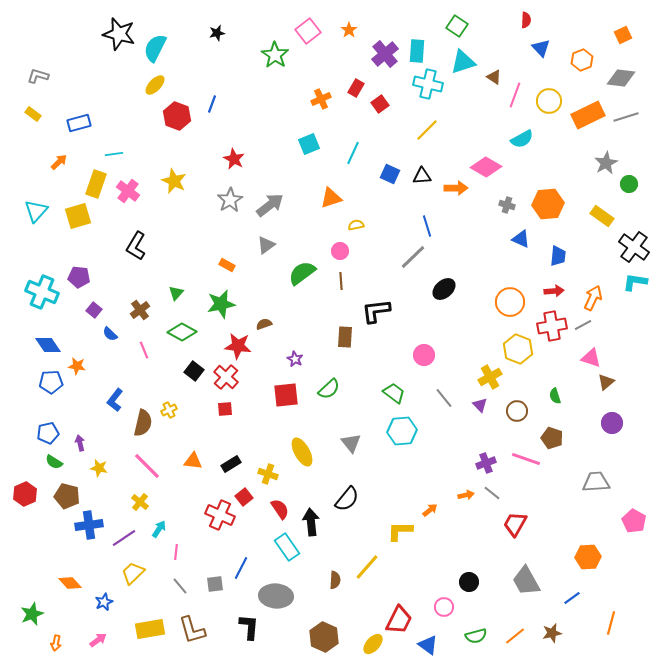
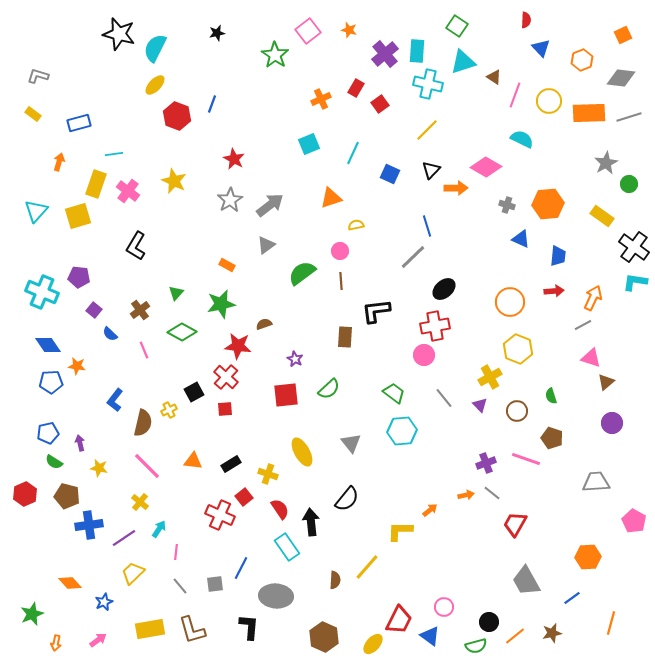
orange star at (349, 30): rotated 21 degrees counterclockwise
orange rectangle at (588, 115): moved 1 px right, 2 px up; rotated 24 degrees clockwise
gray line at (626, 117): moved 3 px right
cyan semicircle at (522, 139): rotated 125 degrees counterclockwise
orange arrow at (59, 162): rotated 30 degrees counterclockwise
black triangle at (422, 176): moved 9 px right, 6 px up; rotated 42 degrees counterclockwise
red cross at (552, 326): moved 117 px left
black square at (194, 371): moved 21 px down; rotated 24 degrees clockwise
green semicircle at (555, 396): moved 4 px left
black circle at (469, 582): moved 20 px right, 40 px down
green semicircle at (476, 636): moved 10 px down
blue triangle at (428, 645): moved 2 px right, 9 px up
